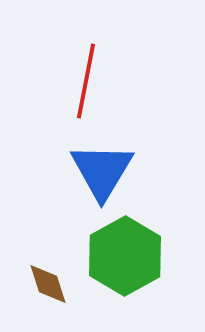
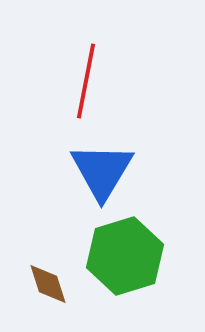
green hexagon: rotated 12 degrees clockwise
